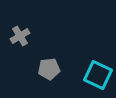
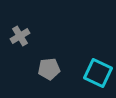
cyan square: moved 2 px up
